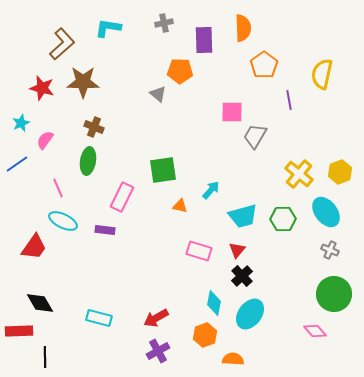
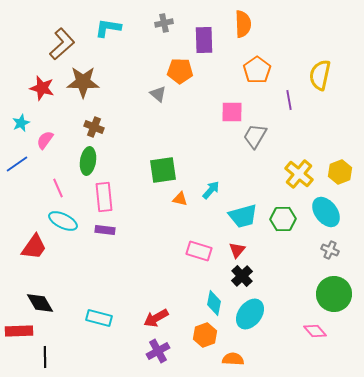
orange semicircle at (243, 28): moved 4 px up
orange pentagon at (264, 65): moved 7 px left, 5 px down
yellow semicircle at (322, 74): moved 2 px left, 1 px down
pink rectangle at (122, 197): moved 18 px left; rotated 32 degrees counterclockwise
orange triangle at (180, 206): moved 7 px up
